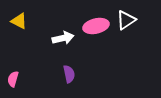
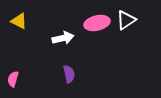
pink ellipse: moved 1 px right, 3 px up
